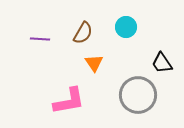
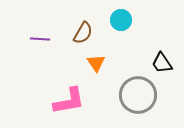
cyan circle: moved 5 px left, 7 px up
orange triangle: moved 2 px right
